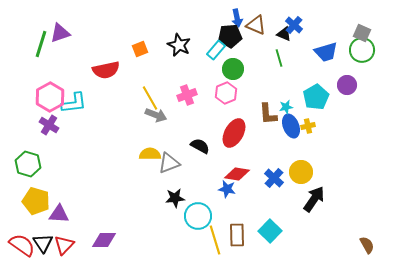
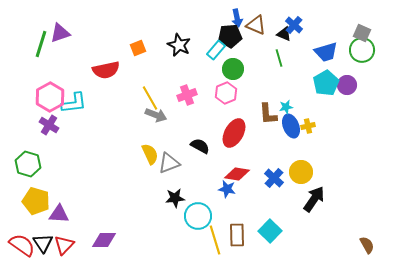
orange square at (140, 49): moved 2 px left, 1 px up
cyan pentagon at (316, 97): moved 10 px right, 14 px up
yellow semicircle at (150, 154): rotated 65 degrees clockwise
